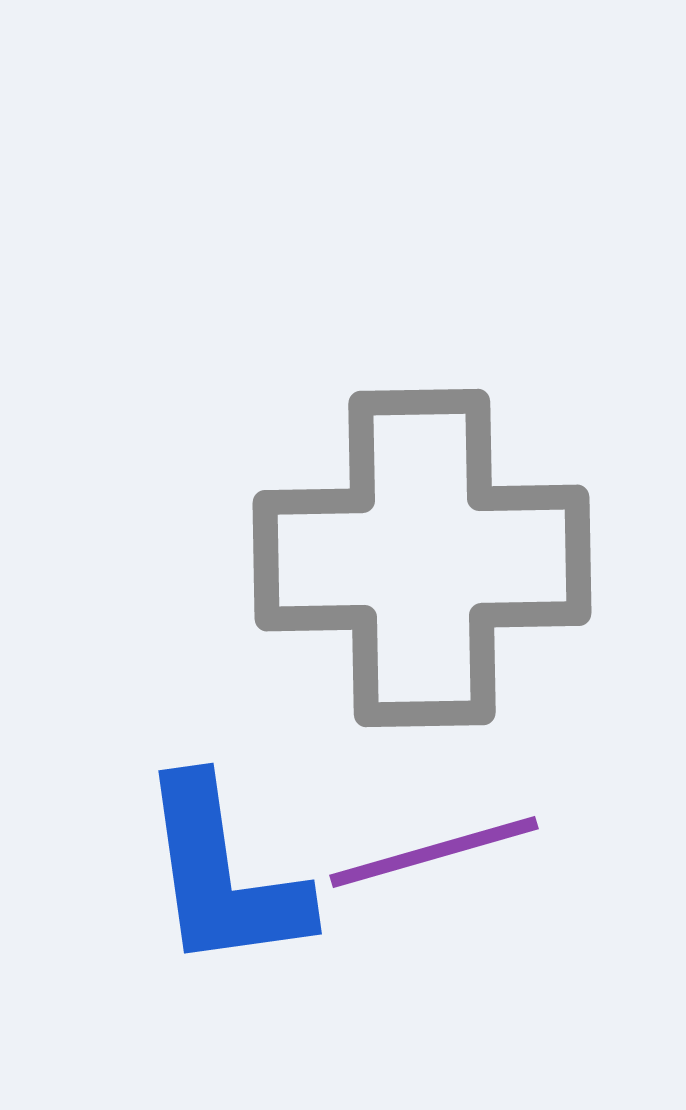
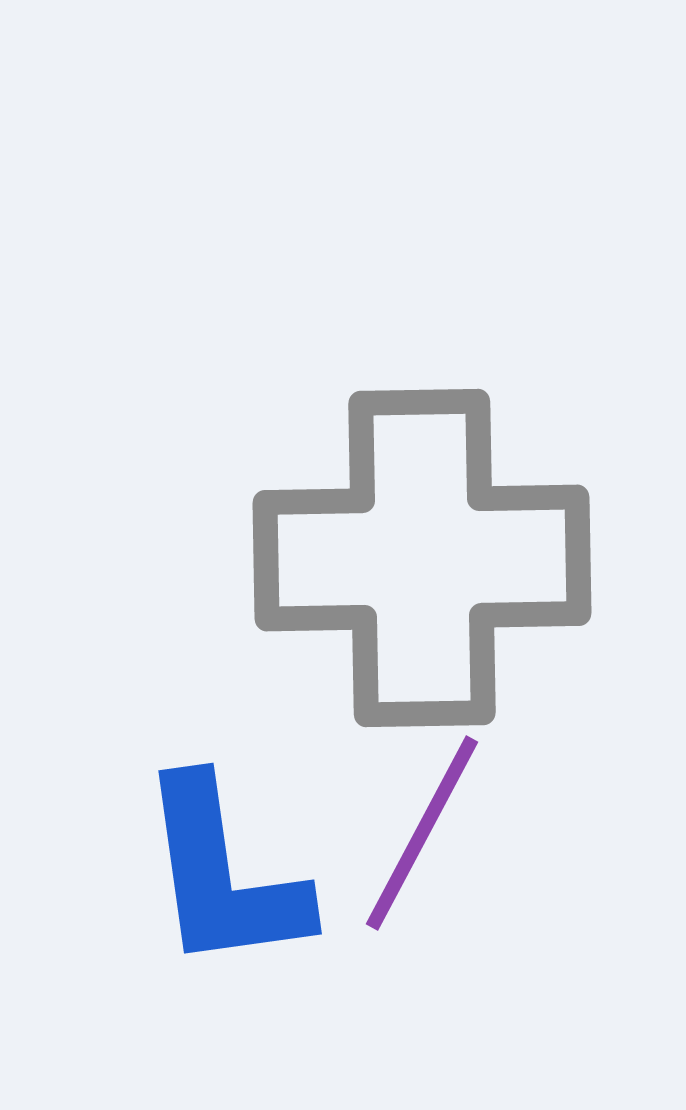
purple line: moved 12 px left, 19 px up; rotated 46 degrees counterclockwise
